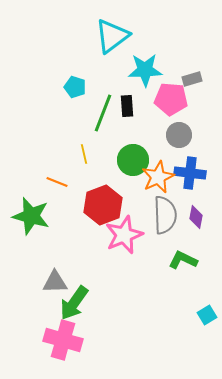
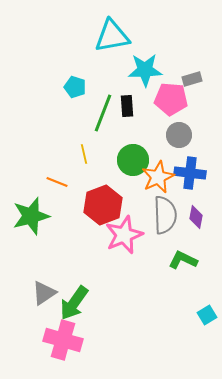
cyan triangle: rotated 27 degrees clockwise
green star: rotated 30 degrees counterclockwise
gray triangle: moved 11 px left, 11 px down; rotated 32 degrees counterclockwise
